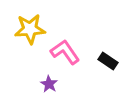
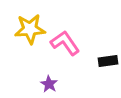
pink L-shape: moved 9 px up
black rectangle: rotated 42 degrees counterclockwise
